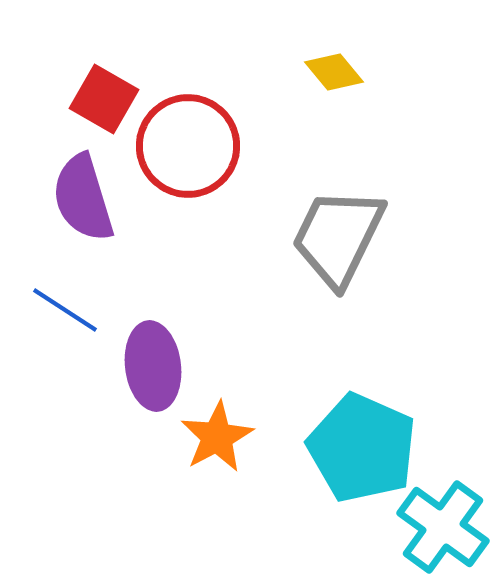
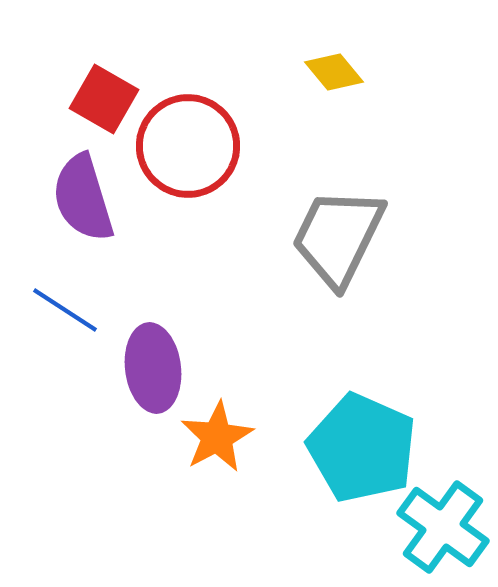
purple ellipse: moved 2 px down
